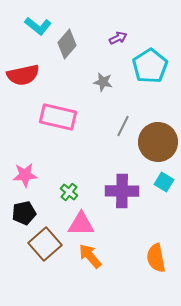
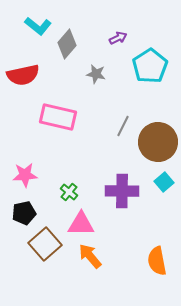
gray star: moved 7 px left, 8 px up
cyan square: rotated 18 degrees clockwise
orange semicircle: moved 1 px right, 3 px down
